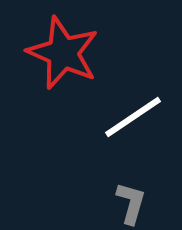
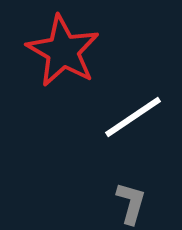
red star: moved 2 px up; rotated 6 degrees clockwise
